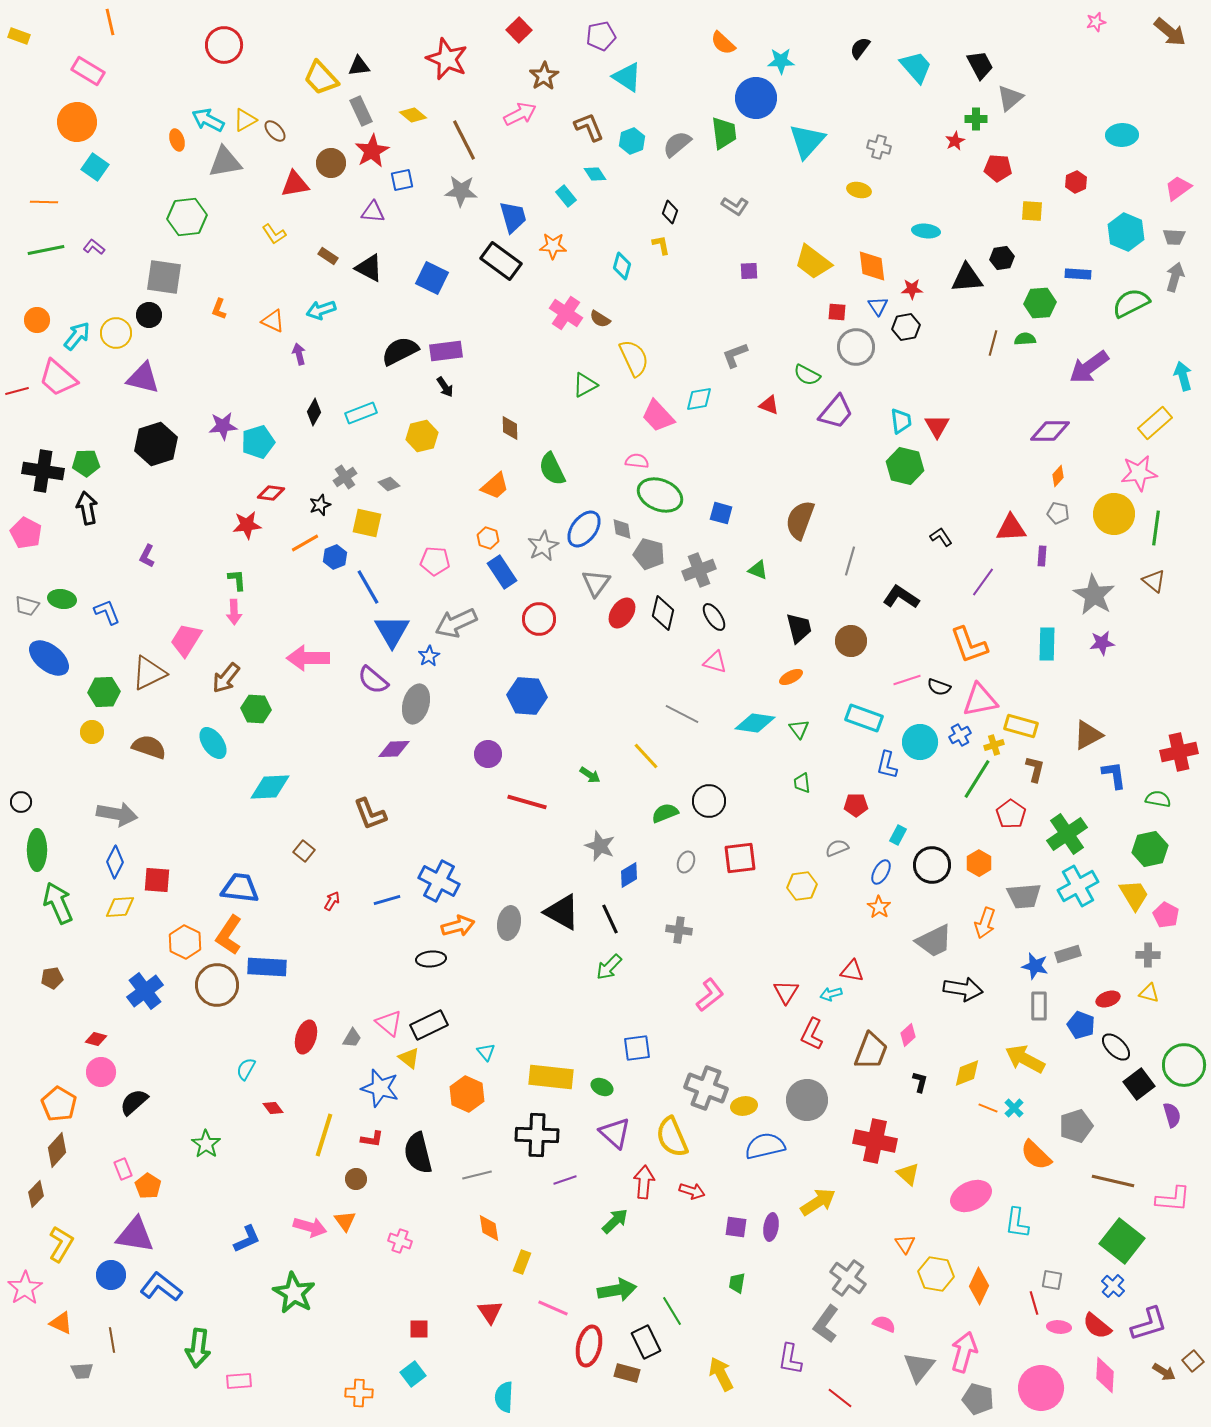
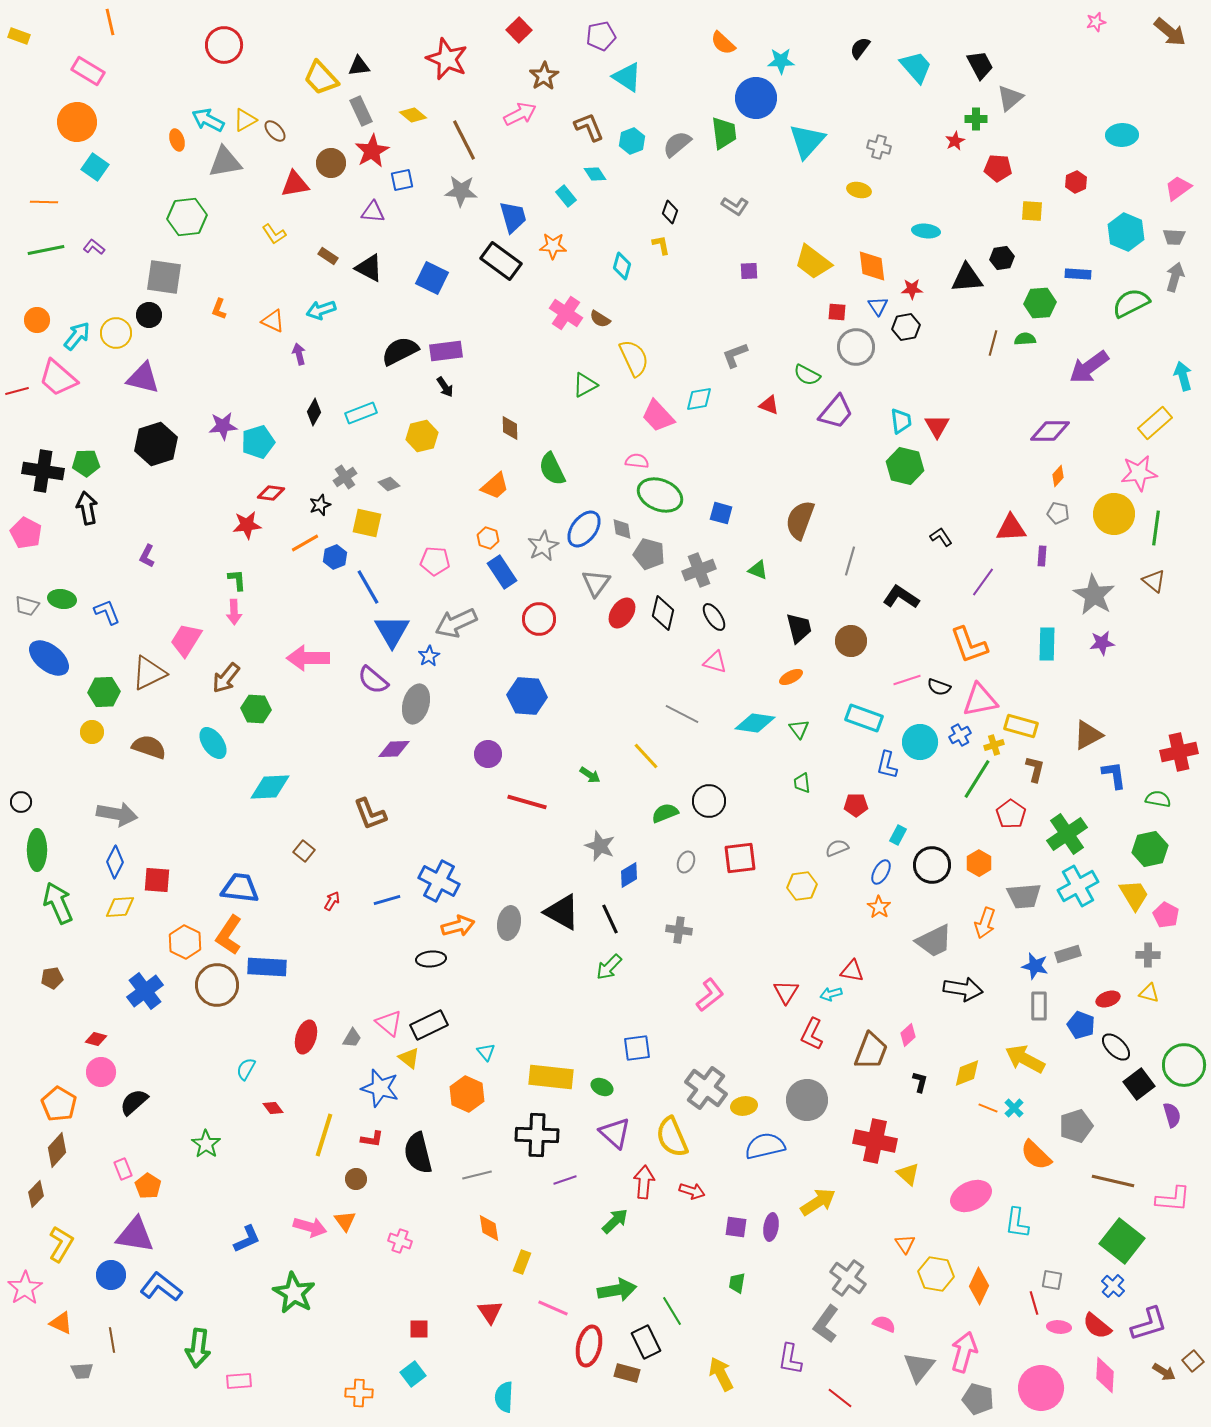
gray cross at (706, 1088): rotated 15 degrees clockwise
